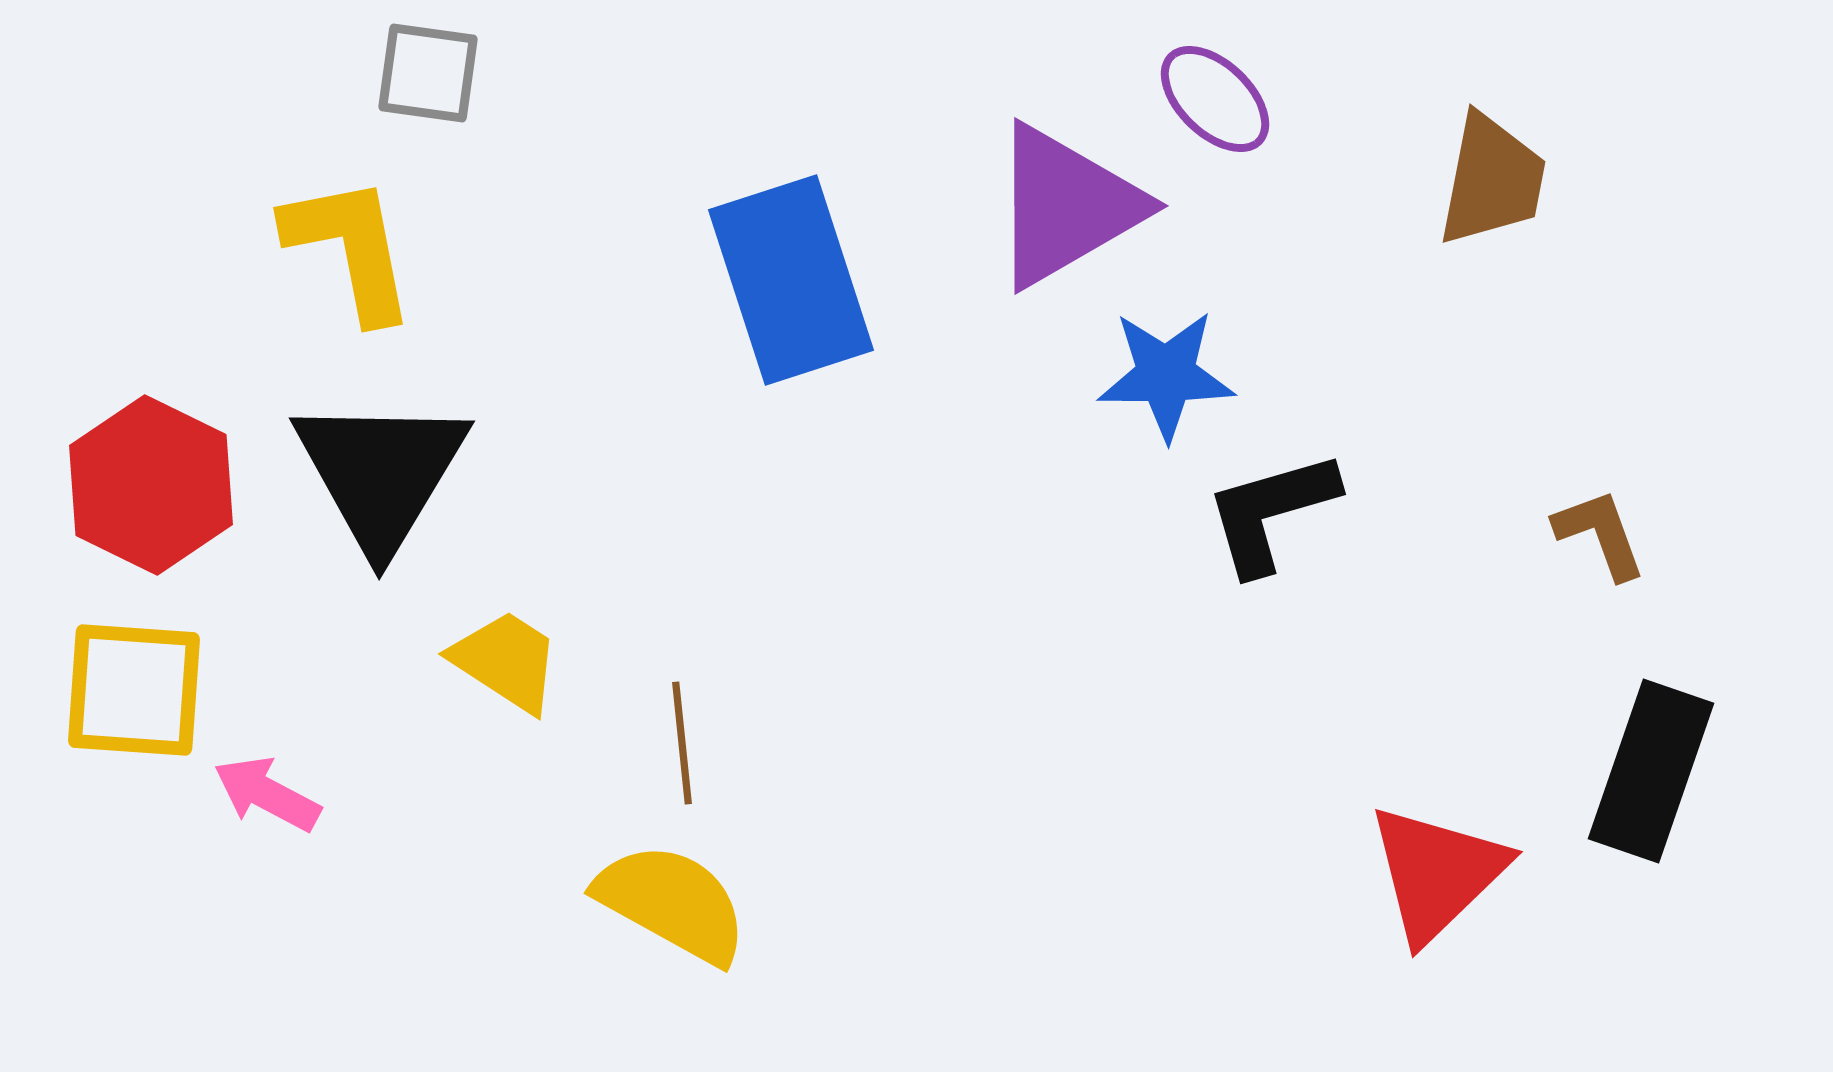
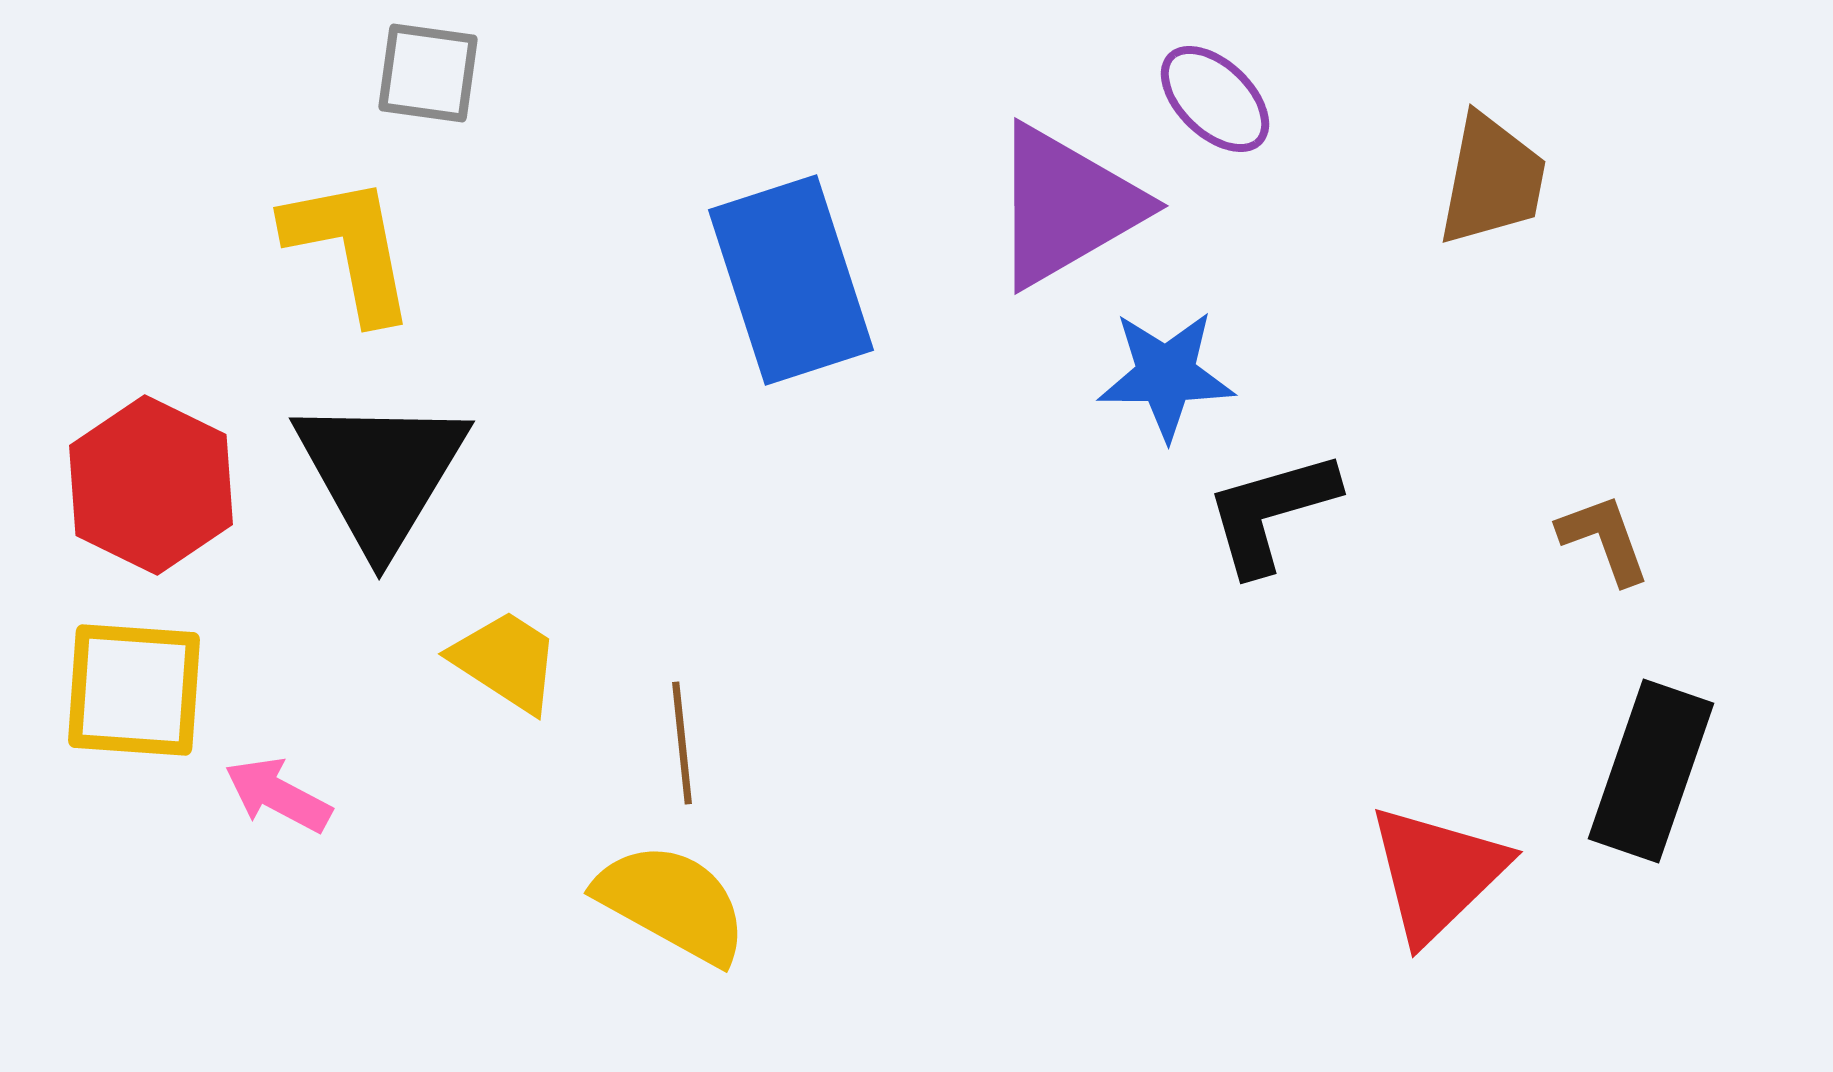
brown L-shape: moved 4 px right, 5 px down
pink arrow: moved 11 px right, 1 px down
